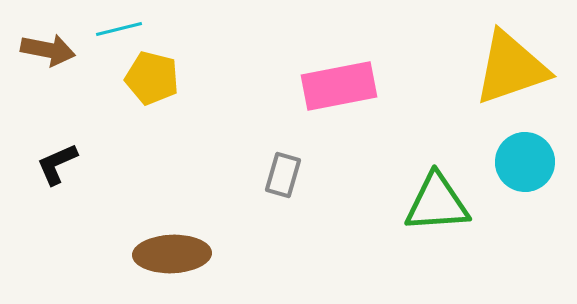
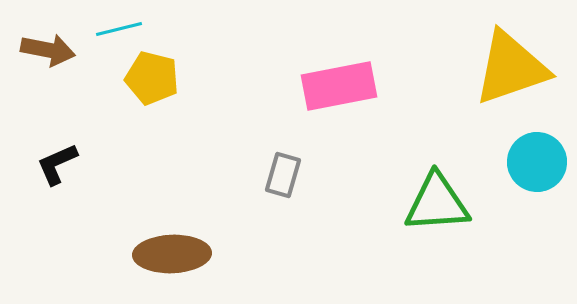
cyan circle: moved 12 px right
